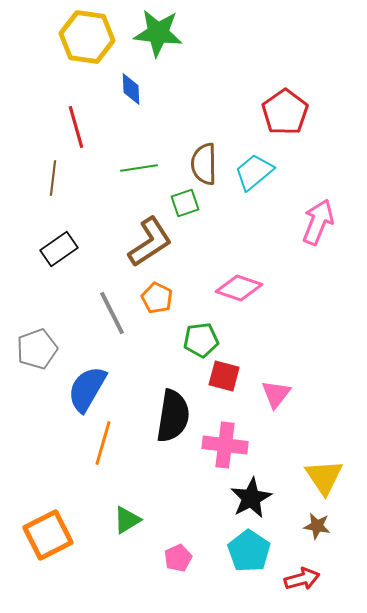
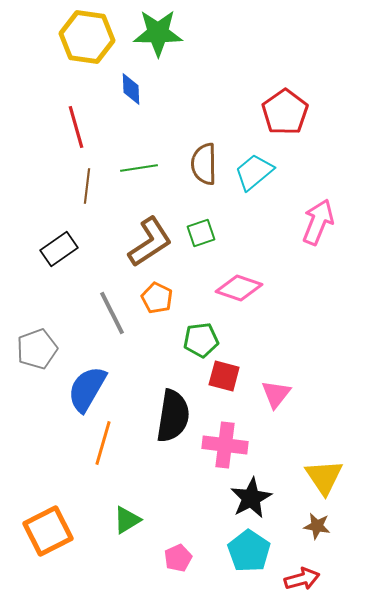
green star: rotated 6 degrees counterclockwise
brown line: moved 34 px right, 8 px down
green square: moved 16 px right, 30 px down
orange square: moved 4 px up
